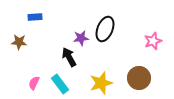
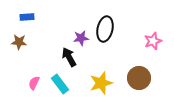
blue rectangle: moved 8 px left
black ellipse: rotated 10 degrees counterclockwise
